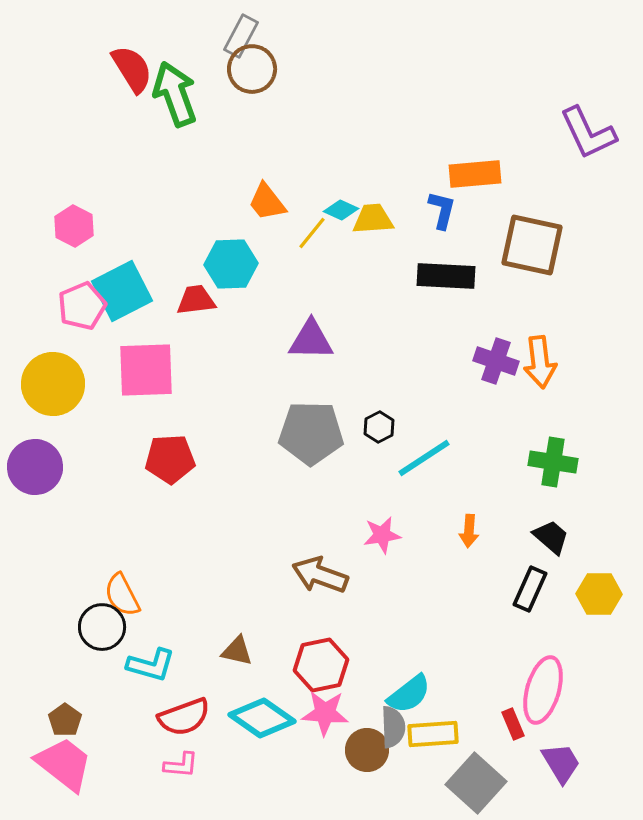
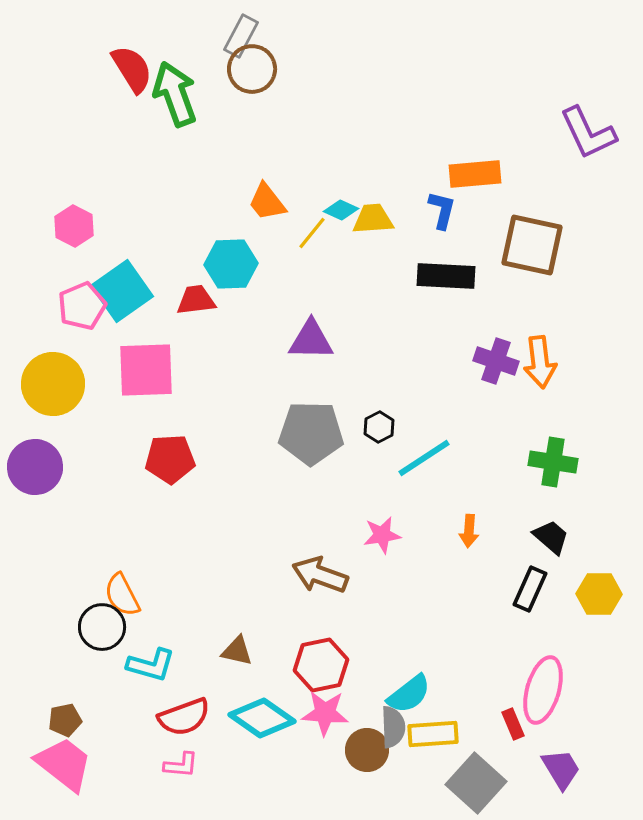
cyan square at (122, 291): rotated 8 degrees counterclockwise
brown pentagon at (65, 720): rotated 24 degrees clockwise
purple trapezoid at (561, 763): moved 6 px down
